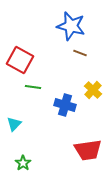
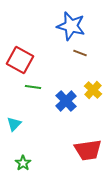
blue cross: moved 1 px right, 4 px up; rotated 30 degrees clockwise
